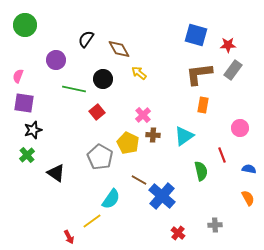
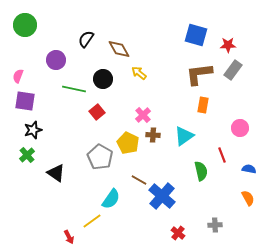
purple square: moved 1 px right, 2 px up
